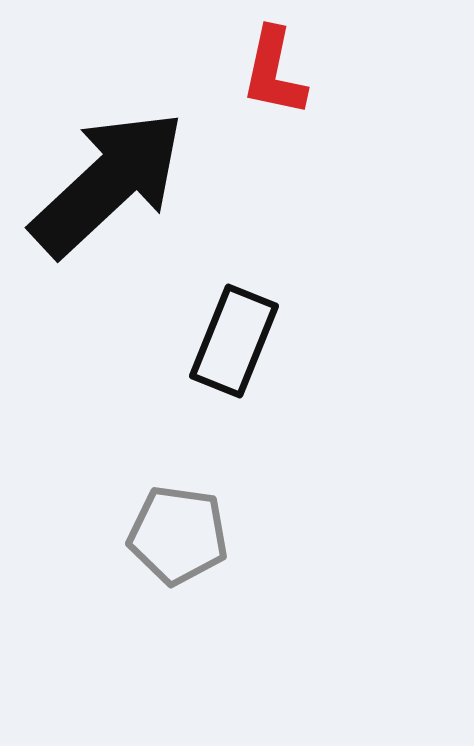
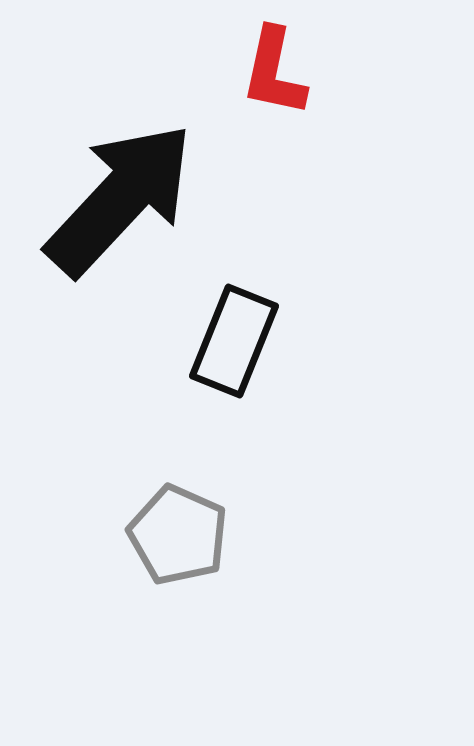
black arrow: moved 12 px right, 16 px down; rotated 4 degrees counterclockwise
gray pentagon: rotated 16 degrees clockwise
